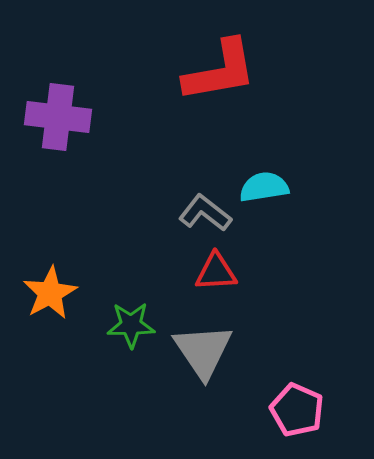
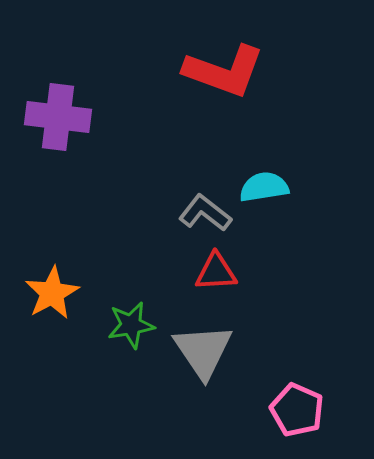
red L-shape: moved 4 px right; rotated 30 degrees clockwise
orange star: moved 2 px right
green star: rotated 9 degrees counterclockwise
